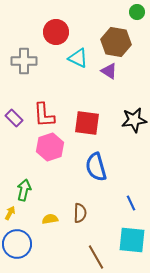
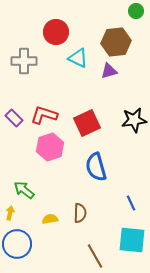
green circle: moved 1 px left, 1 px up
brown hexagon: rotated 16 degrees counterclockwise
purple triangle: rotated 48 degrees counterclockwise
red L-shape: rotated 112 degrees clockwise
red square: rotated 32 degrees counterclockwise
green arrow: rotated 65 degrees counterclockwise
yellow arrow: rotated 16 degrees counterclockwise
brown line: moved 1 px left, 1 px up
